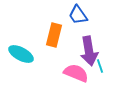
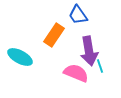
orange rectangle: rotated 20 degrees clockwise
cyan ellipse: moved 1 px left, 3 px down
